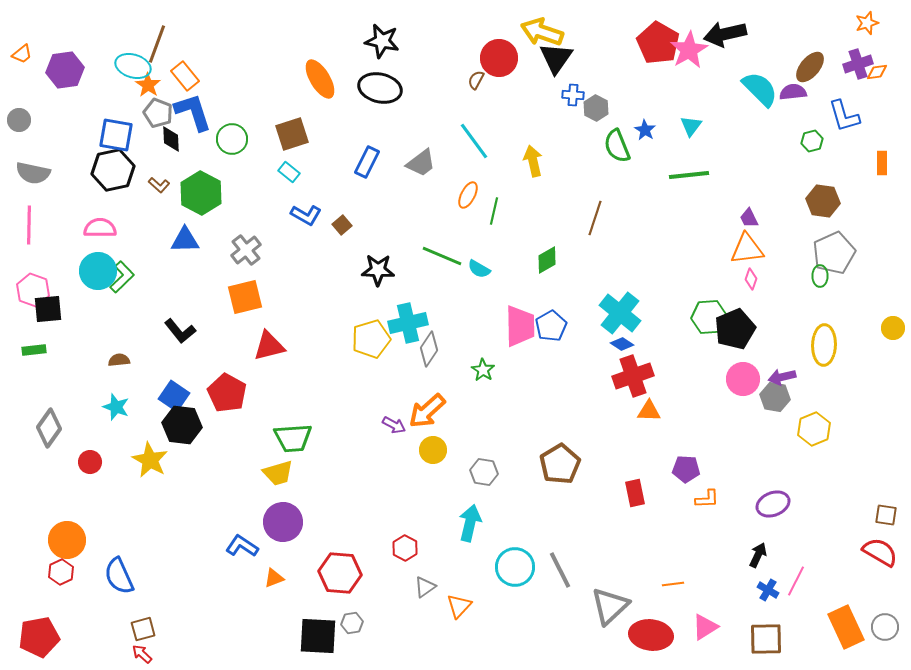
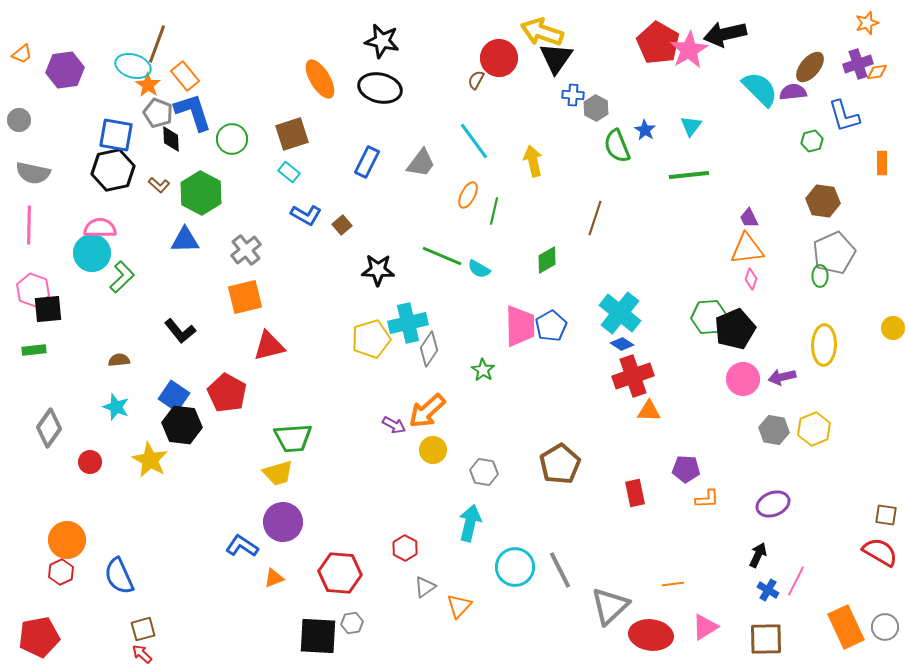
gray trapezoid at (421, 163): rotated 16 degrees counterclockwise
cyan circle at (98, 271): moved 6 px left, 18 px up
gray hexagon at (775, 397): moved 1 px left, 33 px down
